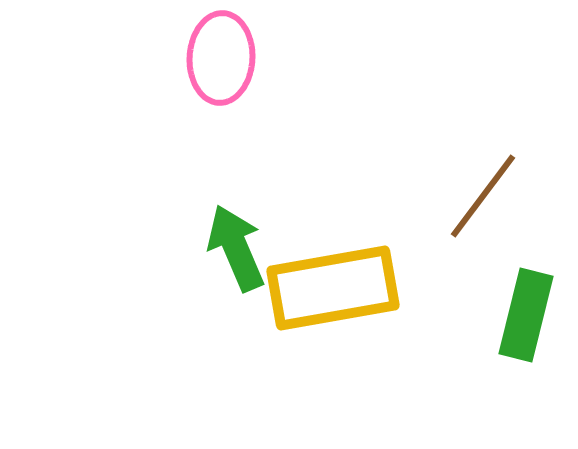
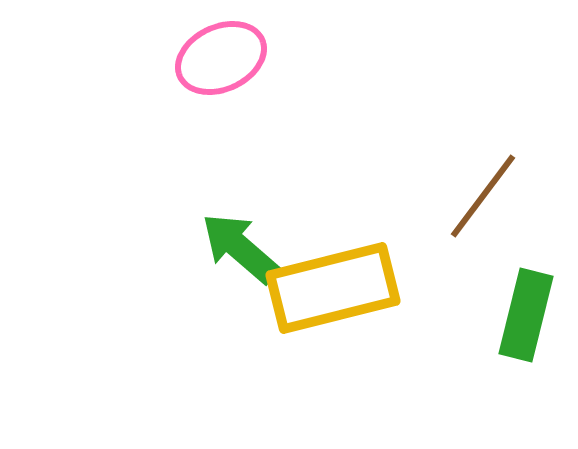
pink ellipse: rotated 62 degrees clockwise
green arrow: moved 4 px right; rotated 26 degrees counterclockwise
yellow rectangle: rotated 4 degrees counterclockwise
